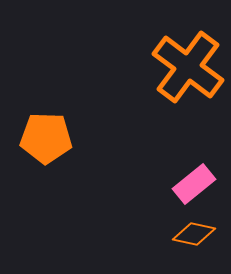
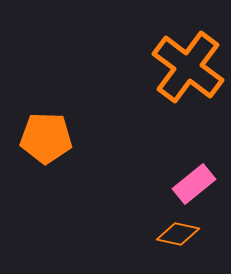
orange diamond: moved 16 px left
